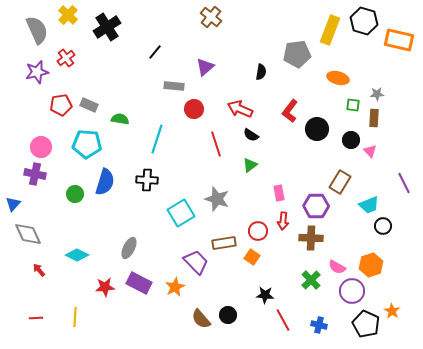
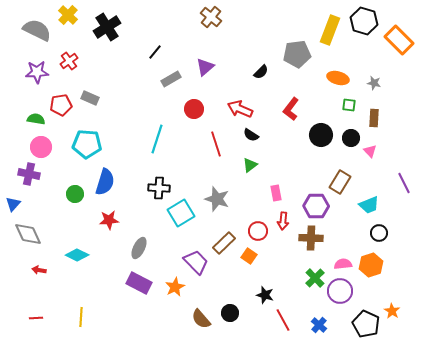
gray semicircle at (37, 30): rotated 40 degrees counterclockwise
orange rectangle at (399, 40): rotated 32 degrees clockwise
red cross at (66, 58): moved 3 px right, 3 px down
purple star at (37, 72): rotated 10 degrees clockwise
black semicircle at (261, 72): rotated 35 degrees clockwise
gray rectangle at (174, 86): moved 3 px left, 7 px up; rotated 36 degrees counterclockwise
gray star at (377, 94): moved 3 px left, 11 px up; rotated 16 degrees clockwise
gray rectangle at (89, 105): moved 1 px right, 7 px up
green square at (353, 105): moved 4 px left
red L-shape at (290, 111): moved 1 px right, 2 px up
green semicircle at (120, 119): moved 84 px left
black circle at (317, 129): moved 4 px right, 6 px down
black circle at (351, 140): moved 2 px up
purple cross at (35, 174): moved 6 px left
black cross at (147, 180): moved 12 px right, 8 px down
pink rectangle at (279, 193): moved 3 px left
black circle at (383, 226): moved 4 px left, 7 px down
brown rectangle at (224, 243): rotated 35 degrees counterclockwise
gray ellipse at (129, 248): moved 10 px right
orange square at (252, 257): moved 3 px left, 1 px up
pink semicircle at (337, 267): moved 6 px right, 3 px up; rotated 144 degrees clockwise
red arrow at (39, 270): rotated 40 degrees counterclockwise
green cross at (311, 280): moved 4 px right, 2 px up
red star at (105, 287): moved 4 px right, 67 px up
purple circle at (352, 291): moved 12 px left
black star at (265, 295): rotated 12 degrees clockwise
black circle at (228, 315): moved 2 px right, 2 px up
yellow line at (75, 317): moved 6 px right
blue cross at (319, 325): rotated 28 degrees clockwise
